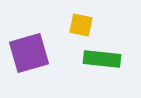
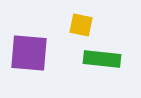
purple square: rotated 21 degrees clockwise
